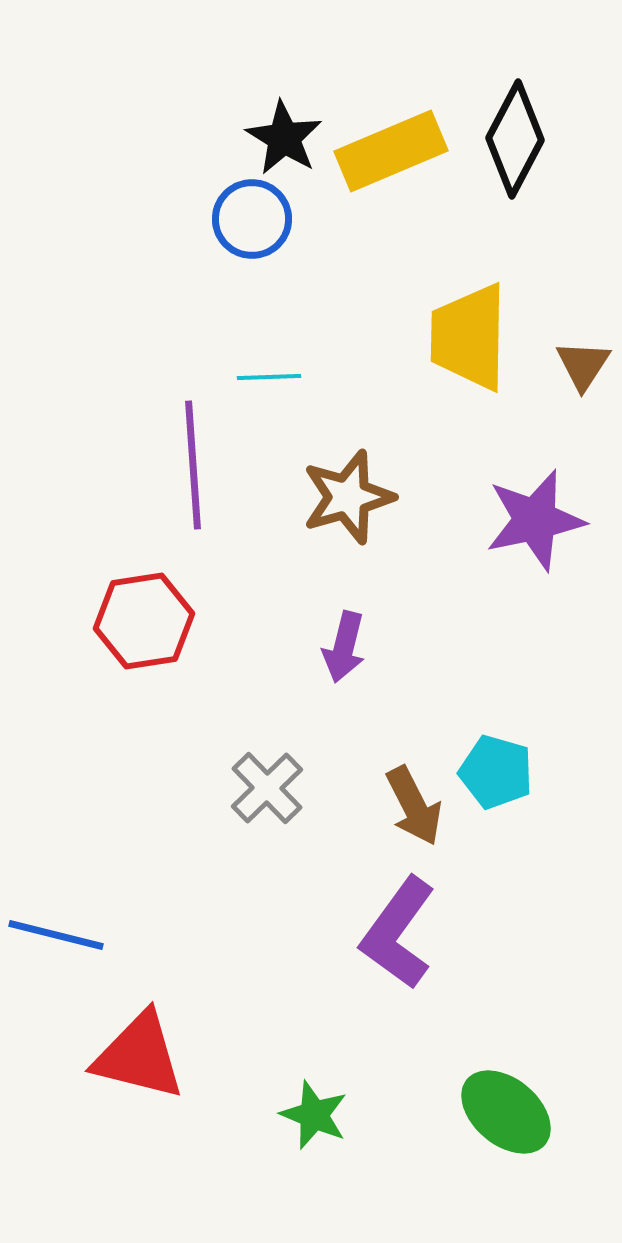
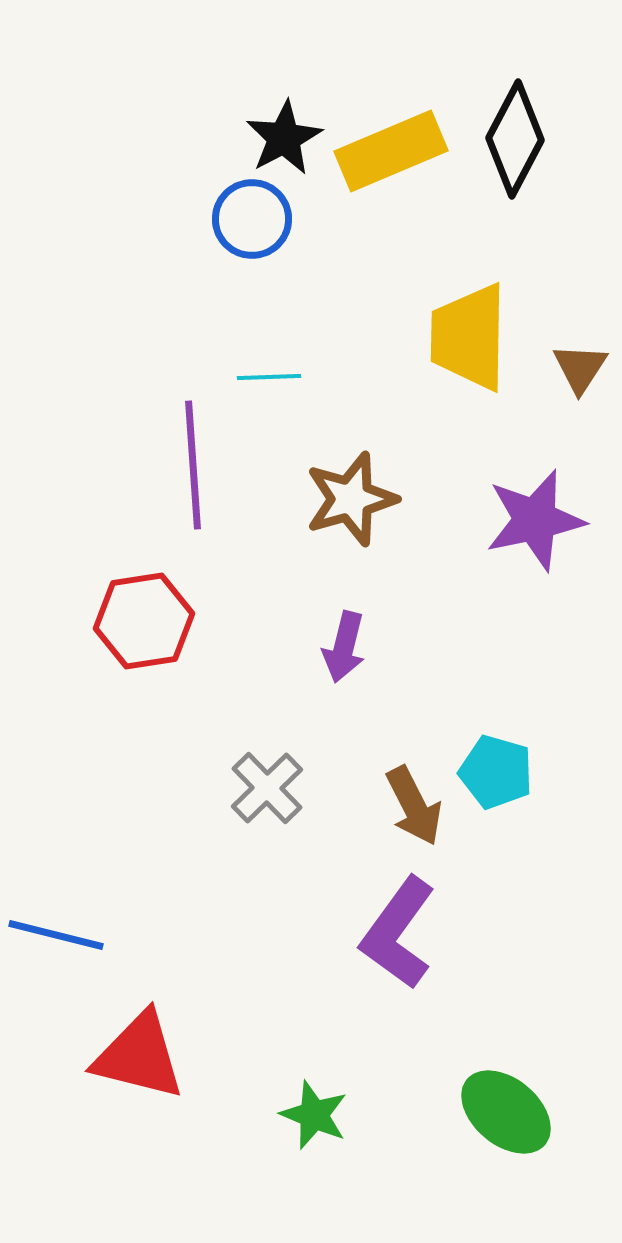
black star: rotated 12 degrees clockwise
brown triangle: moved 3 px left, 3 px down
brown star: moved 3 px right, 2 px down
